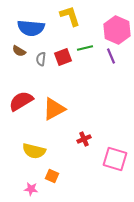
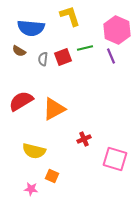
gray semicircle: moved 2 px right
